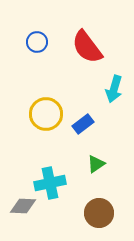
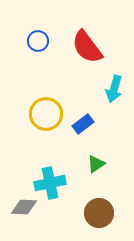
blue circle: moved 1 px right, 1 px up
gray diamond: moved 1 px right, 1 px down
